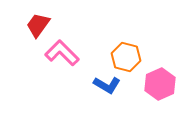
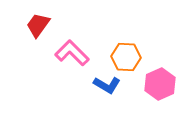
pink L-shape: moved 10 px right
orange hexagon: rotated 12 degrees counterclockwise
